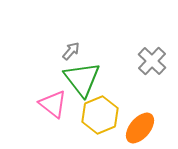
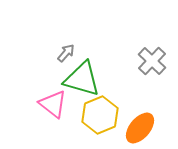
gray arrow: moved 5 px left, 2 px down
green triangle: rotated 36 degrees counterclockwise
